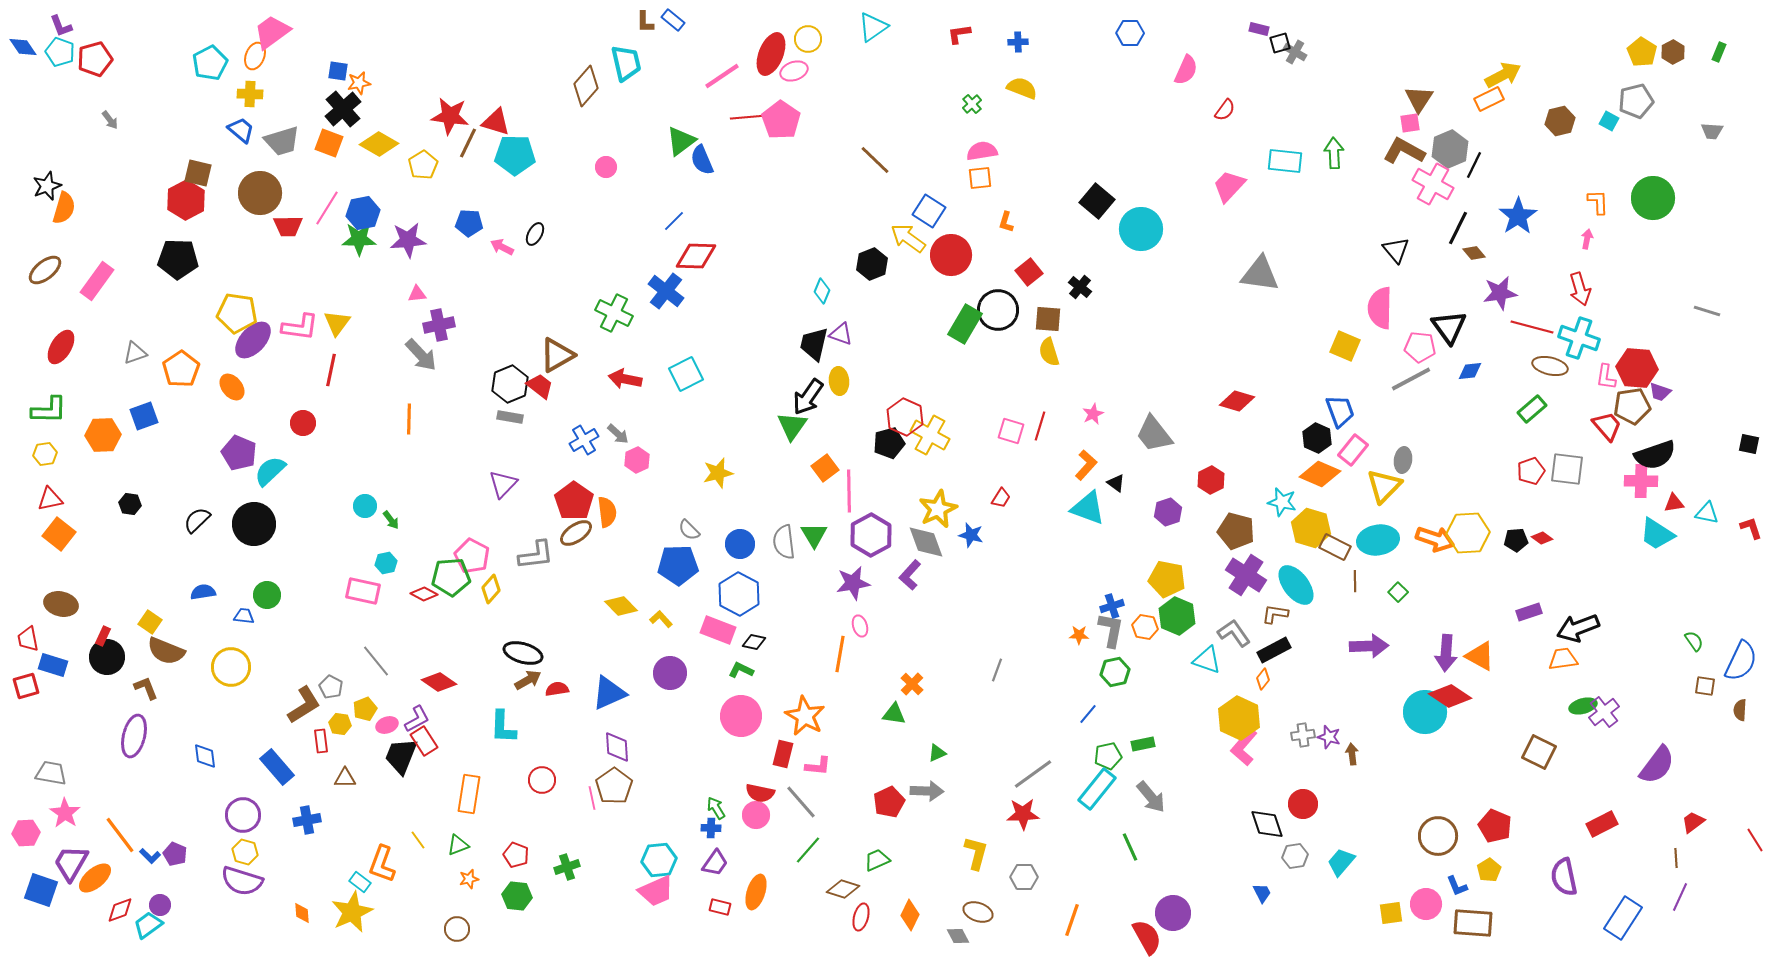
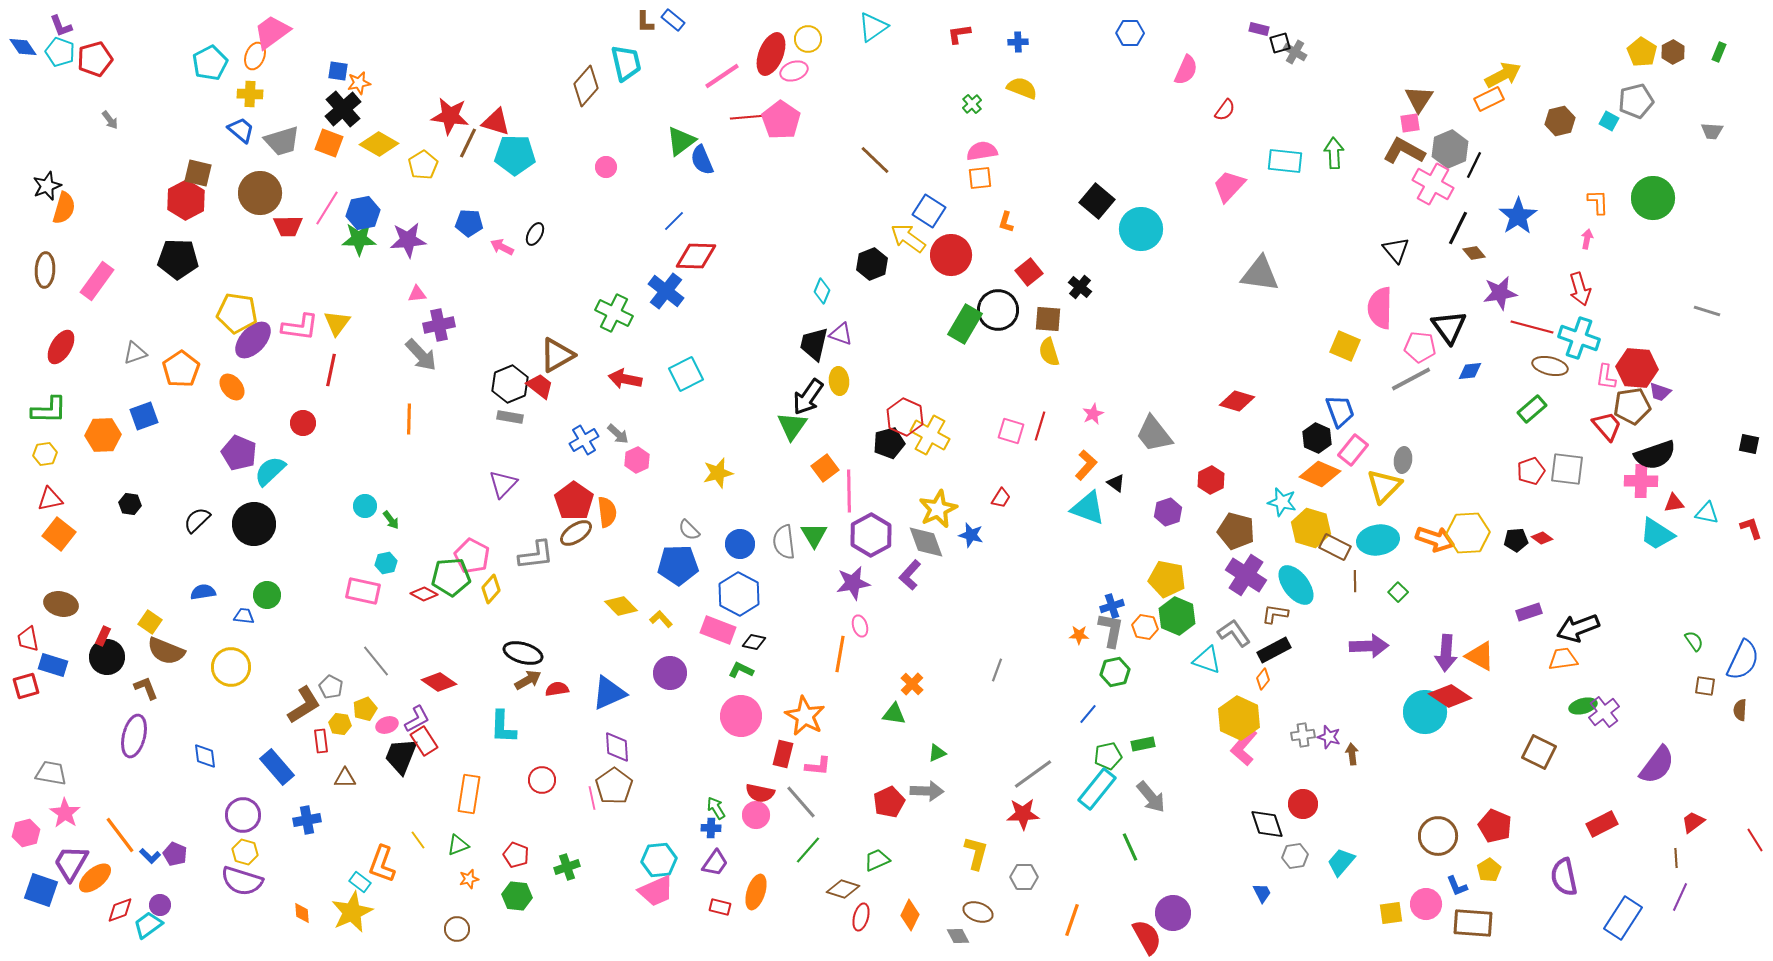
brown ellipse at (45, 270): rotated 48 degrees counterclockwise
blue semicircle at (1741, 661): moved 2 px right, 1 px up
pink hexagon at (26, 833): rotated 12 degrees counterclockwise
